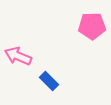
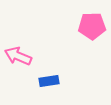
blue rectangle: rotated 54 degrees counterclockwise
